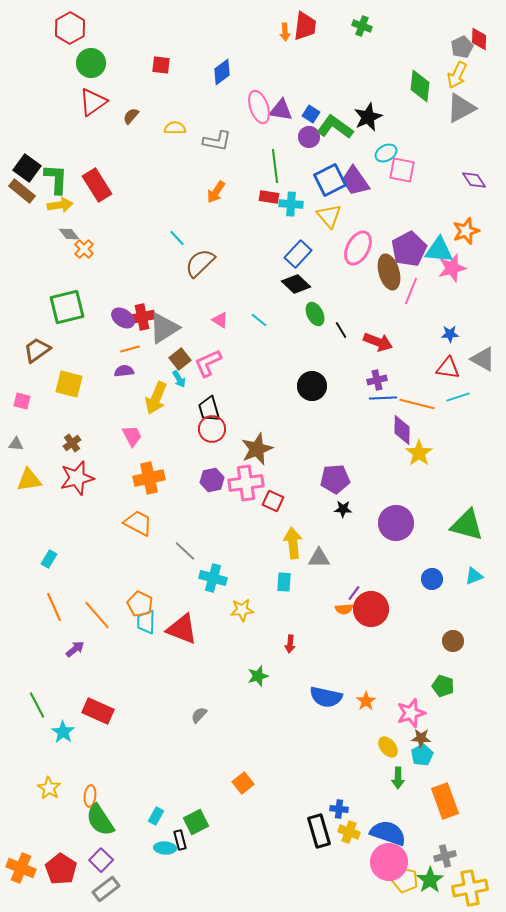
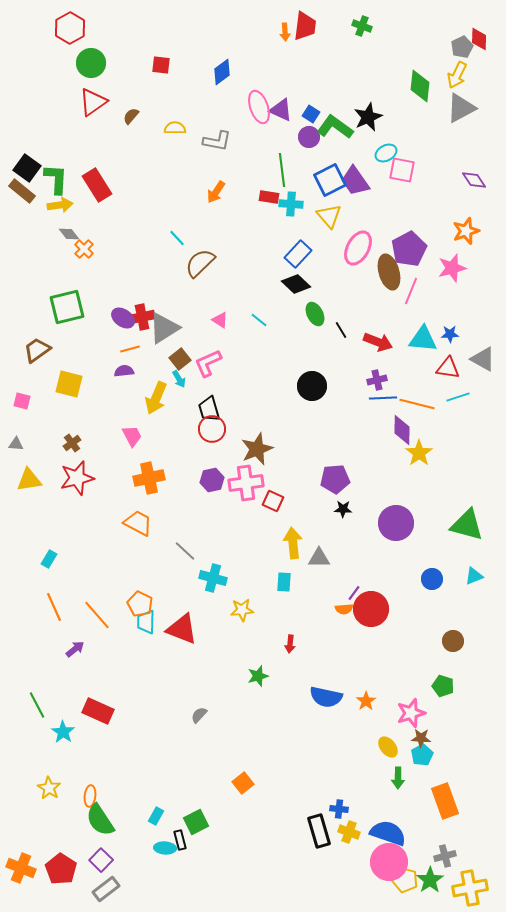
purple triangle at (281, 110): rotated 15 degrees clockwise
green line at (275, 166): moved 7 px right, 4 px down
cyan triangle at (439, 250): moved 16 px left, 89 px down
